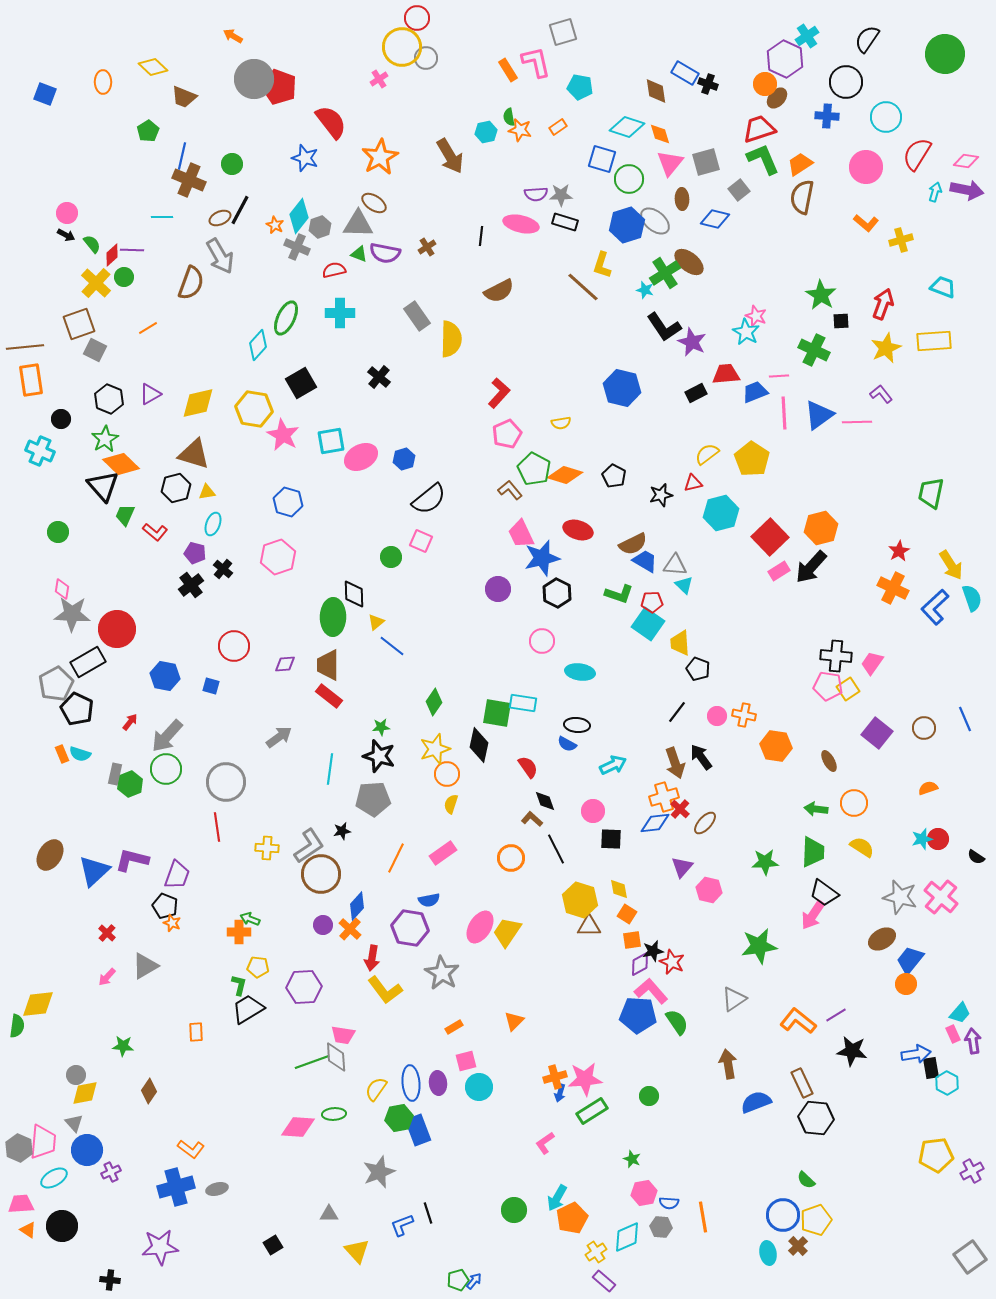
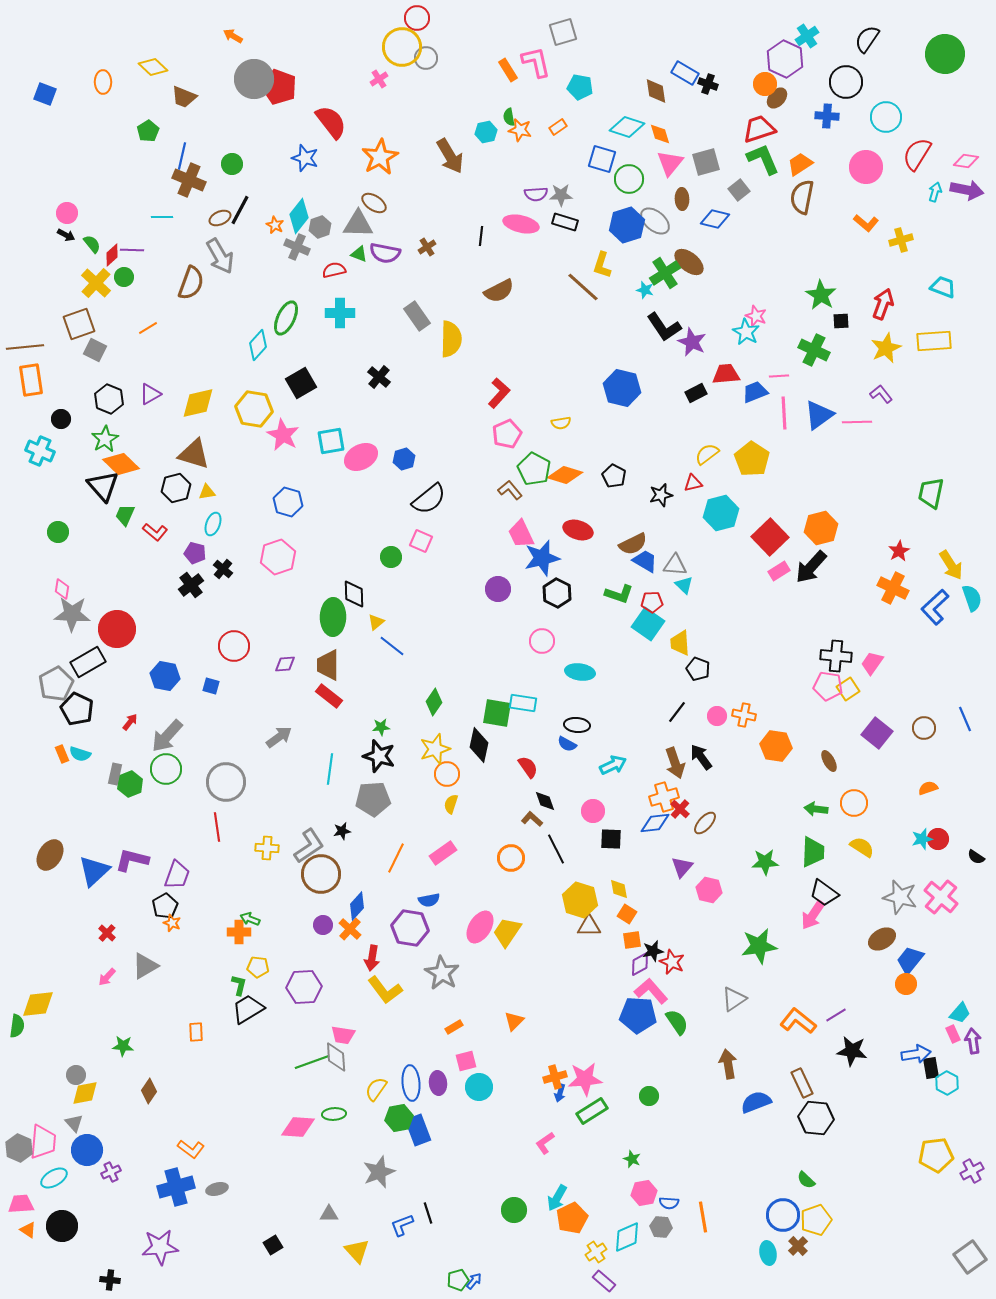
black pentagon at (165, 906): rotated 20 degrees clockwise
